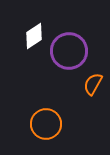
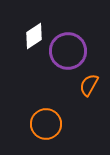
purple circle: moved 1 px left
orange semicircle: moved 4 px left, 1 px down
